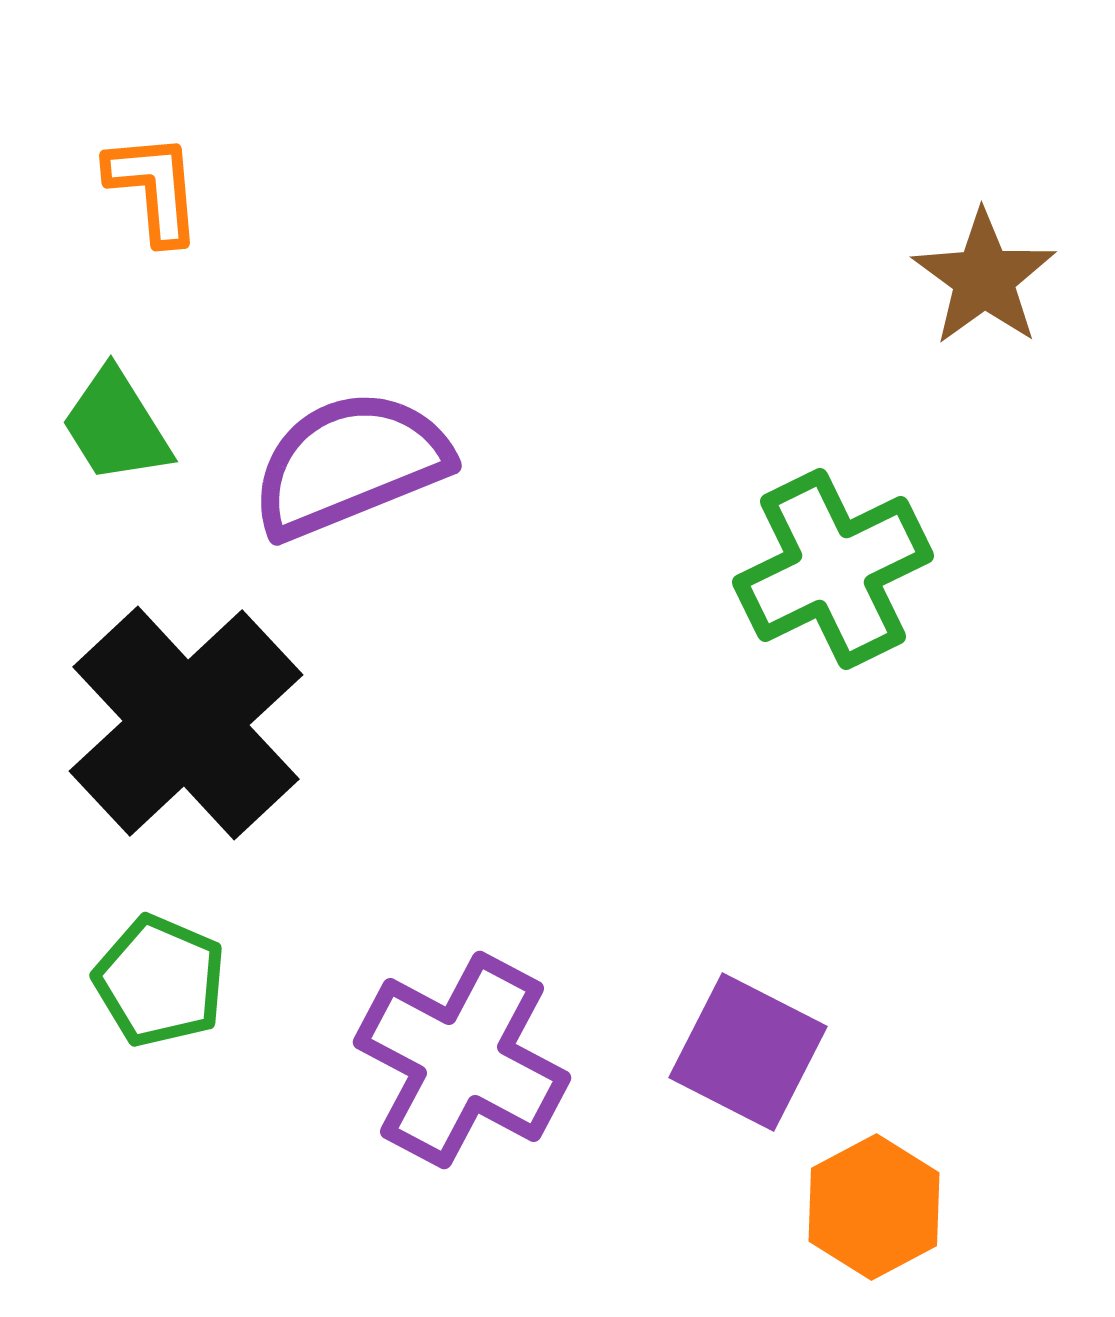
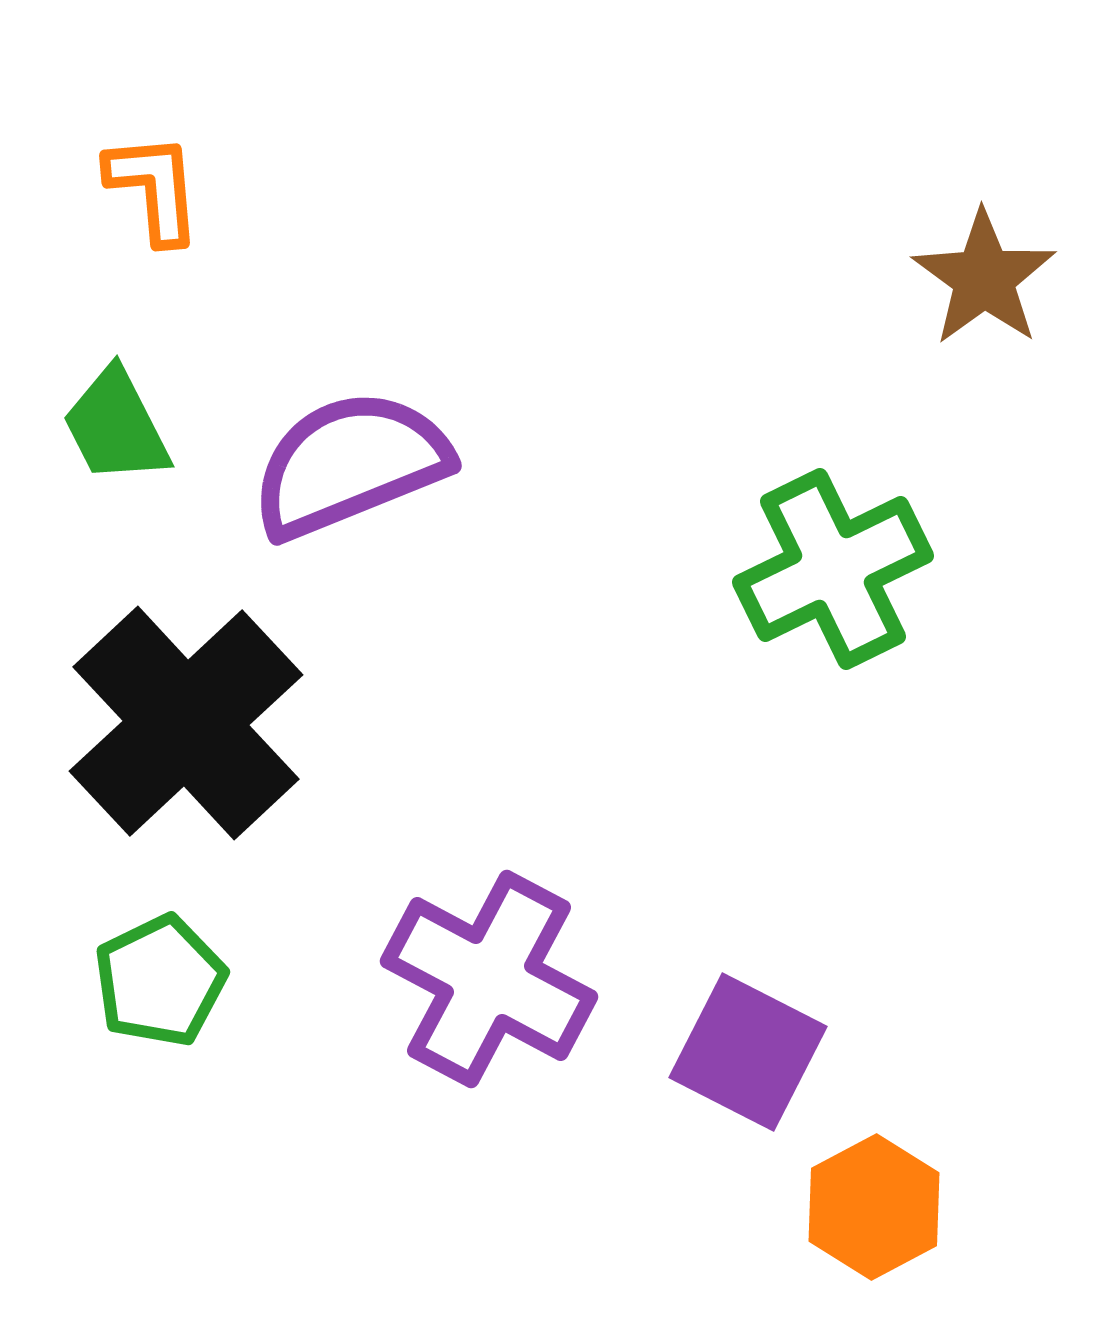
green trapezoid: rotated 5 degrees clockwise
green pentagon: rotated 23 degrees clockwise
purple cross: moved 27 px right, 81 px up
